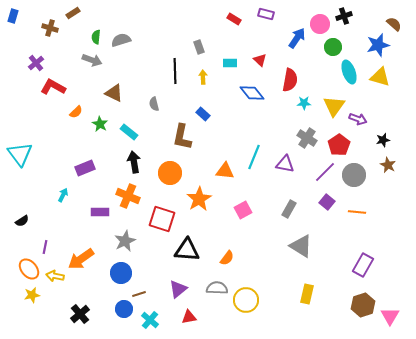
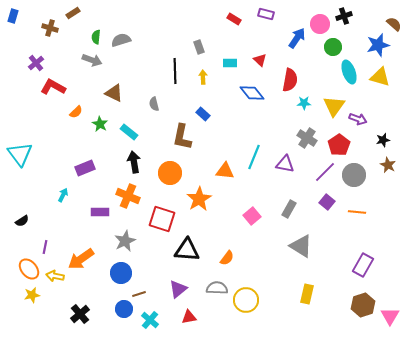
pink square at (243, 210): moved 9 px right, 6 px down; rotated 12 degrees counterclockwise
